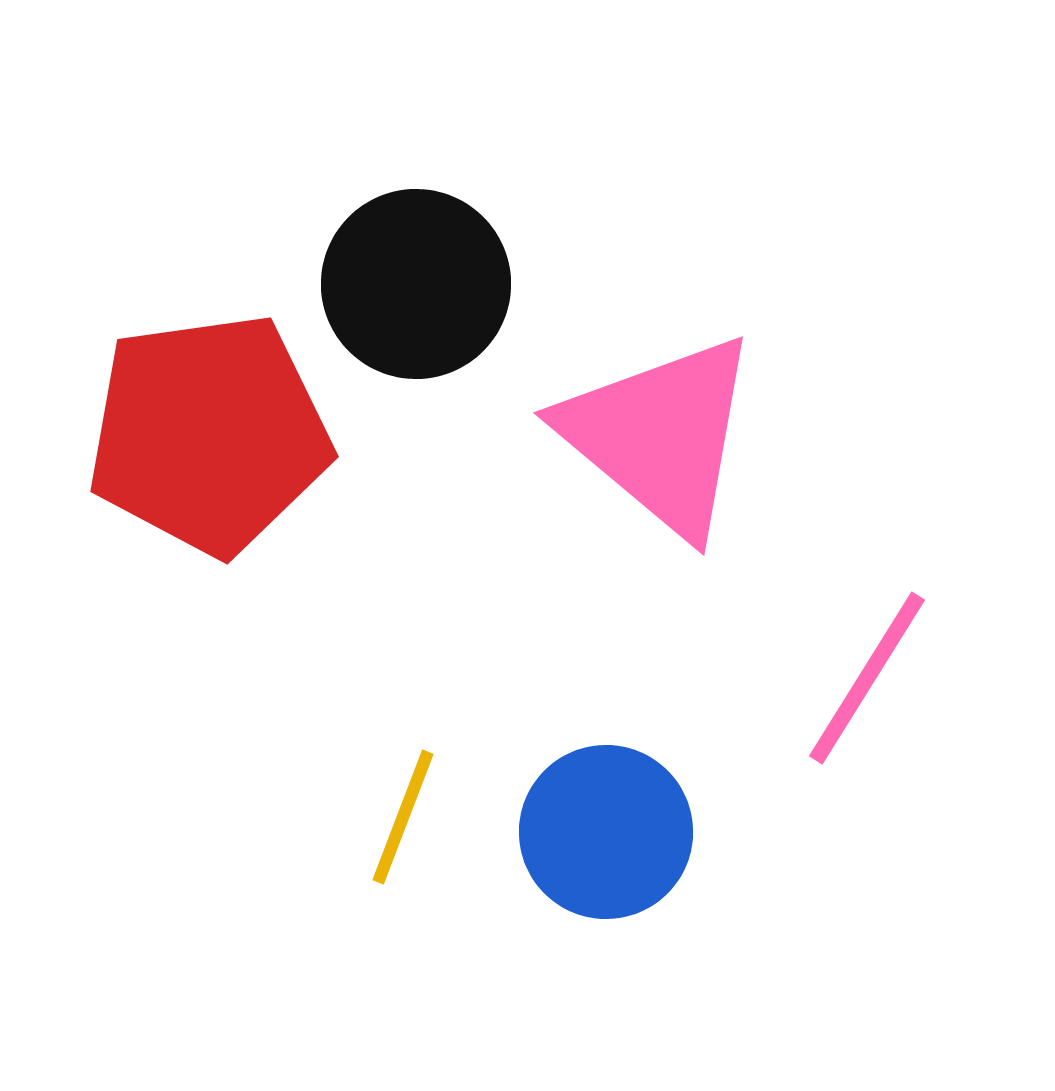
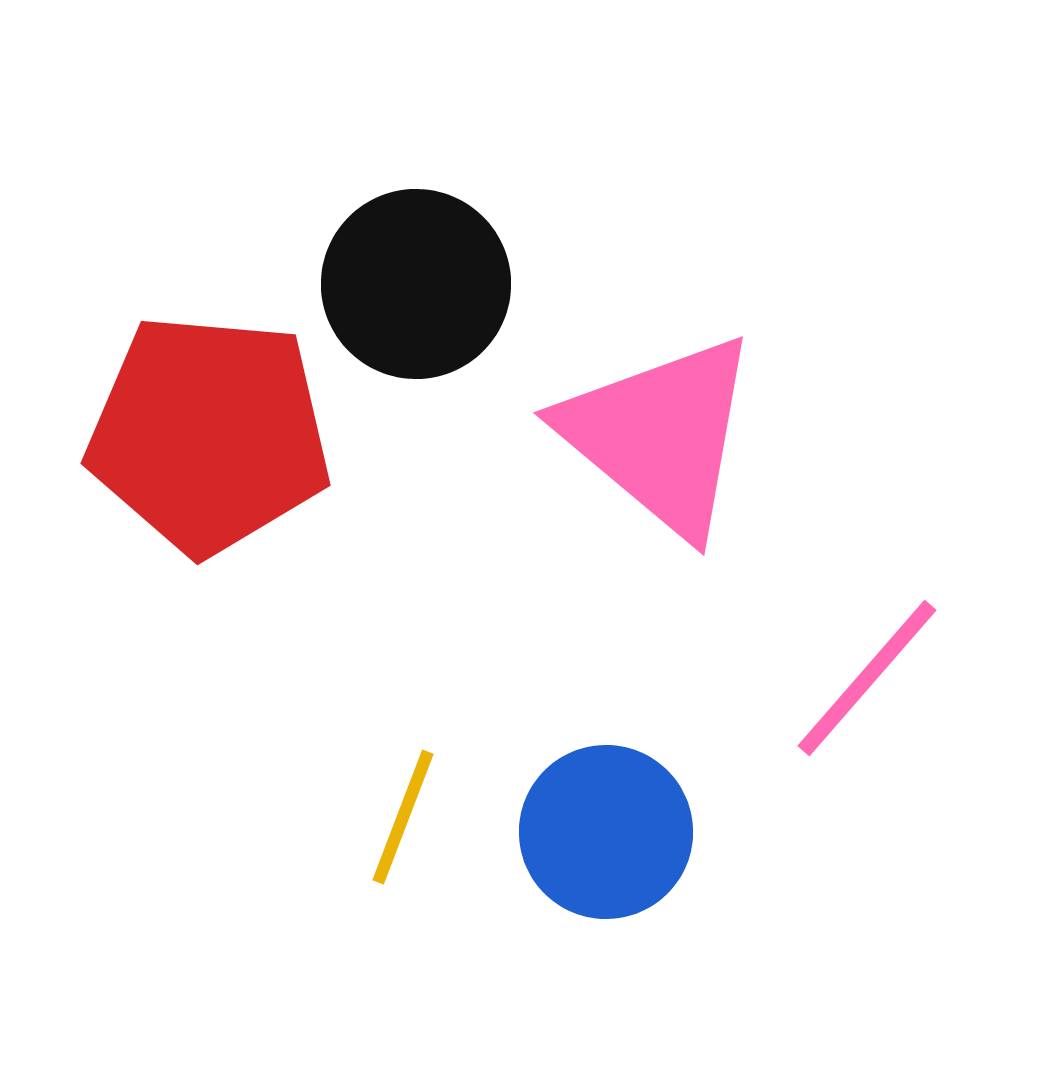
red pentagon: rotated 13 degrees clockwise
pink line: rotated 9 degrees clockwise
